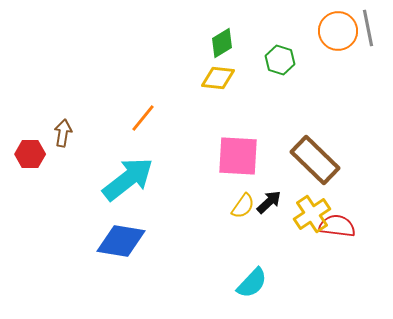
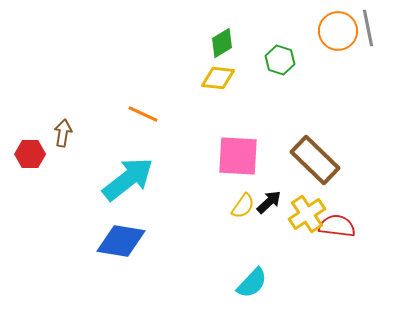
orange line: moved 4 px up; rotated 76 degrees clockwise
yellow cross: moved 5 px left
